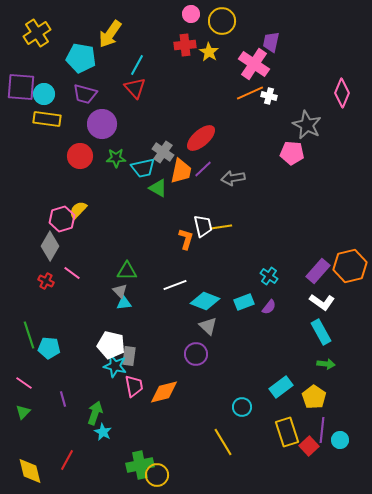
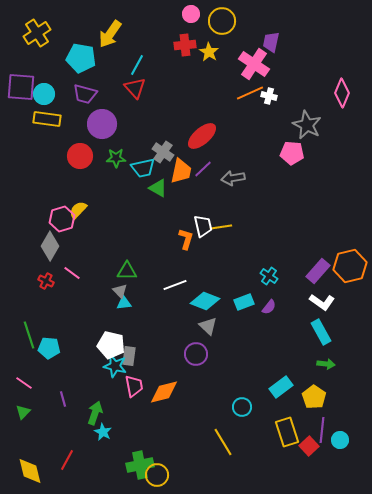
red ellipse at (201, 138): moved 1 px right, 2 px up
